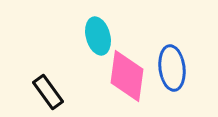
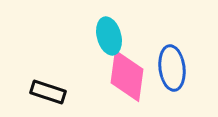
cyan ellipse: moved 11 px right
black rectangle: rotated 36 degrees counterclockwise
